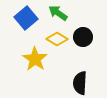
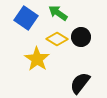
blue square: rotated 15 degrees counterclockwise
black circle: moved 2 px left
yellow star: moved 2 px right
black semicircle: rotated 35 degrees clockwise
